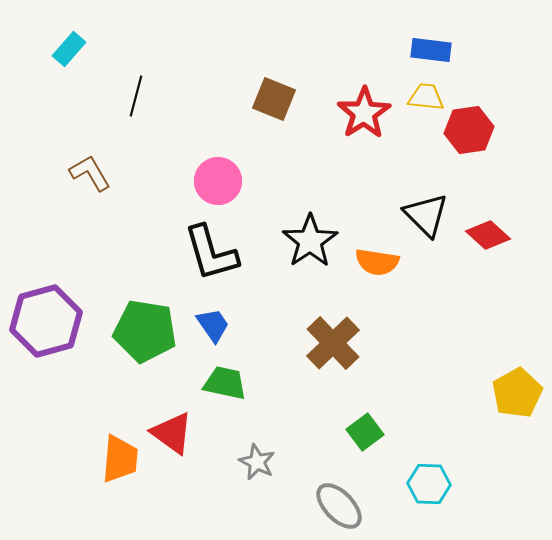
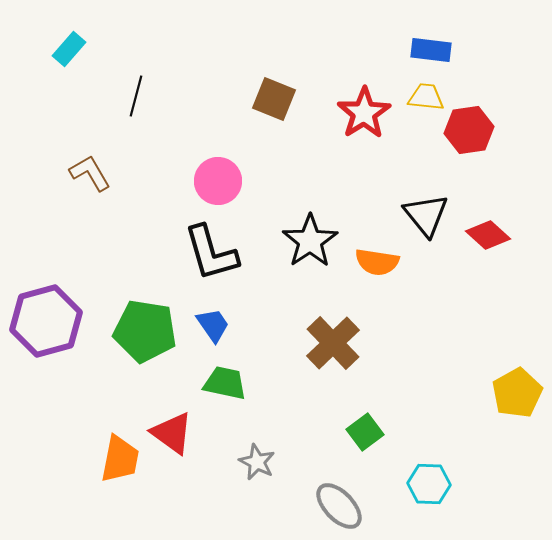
black triangle: rotated 6 degrees clockwise
orange trapezoid: rotated 6 degrees clockwise
